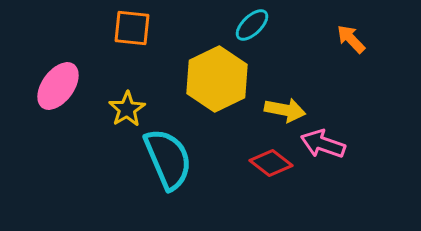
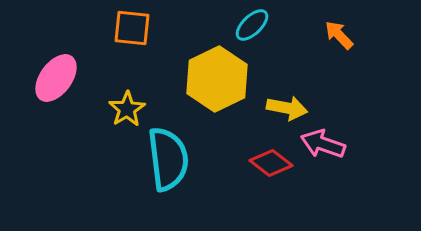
orange arrow: moved 12 px left, 4 px up
pink ellipse: moved 2 px left, 8 px up
yellow arrow: moved 2 px right, 2 px up
cyan semicircle: rotated 16 degrees clockwise
